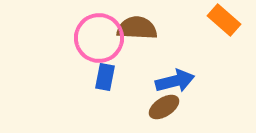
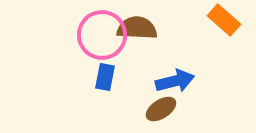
pink circle: moved 3 px right, 3 px up
brown ellipse: moved 3 px left, 2 px down
